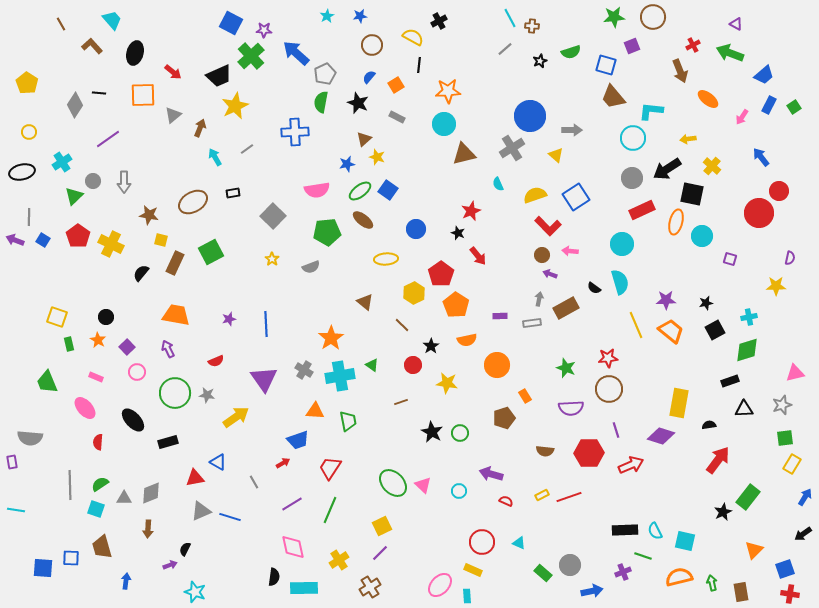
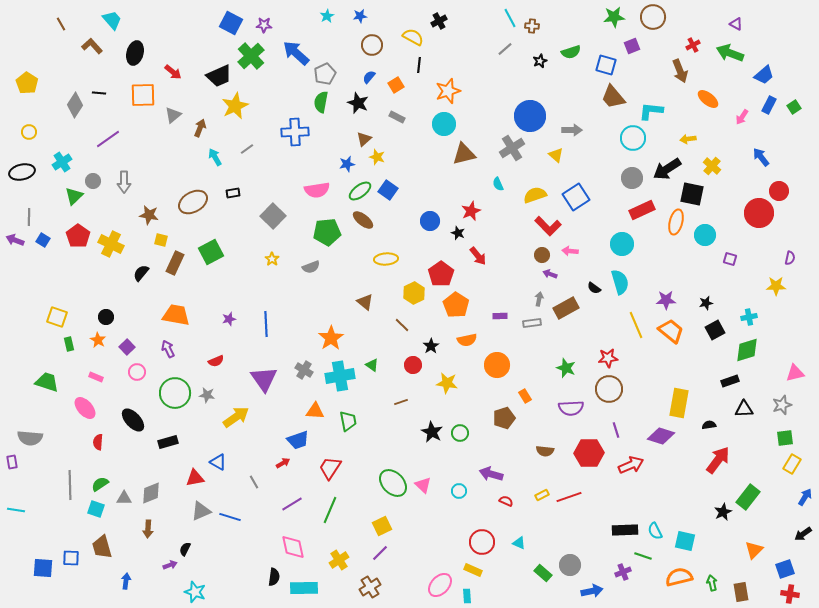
purple star at (264, 30): moved 5 px up
orange star at (448, 91): rotated 15 degrees counterclockwise
blue circle at (416, 229): moved 14 px right, 8 px up
cyan circle at (702, 236): moved 3 px right, 1 px up
green trapezoid at (47, 382): rotated 130 degrees clockwise
